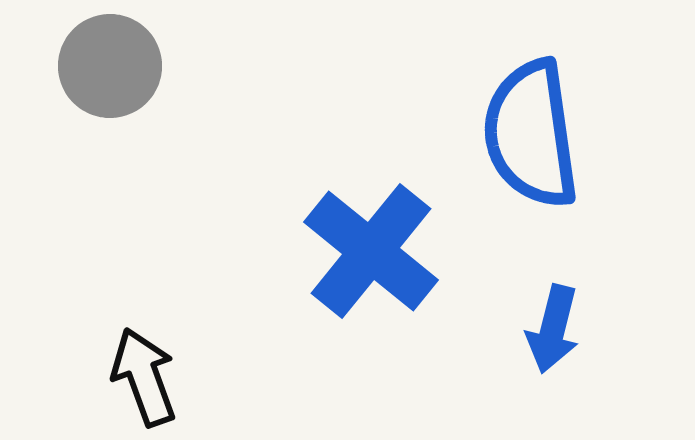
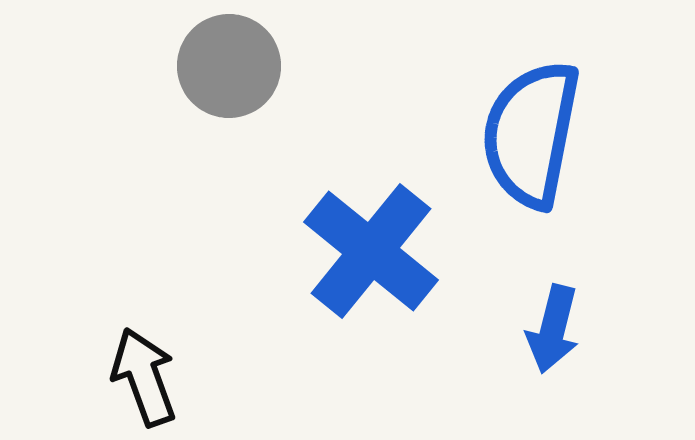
gray circle: moved 119 px right
blue semicircle: rotated 19 degrees clockwise
